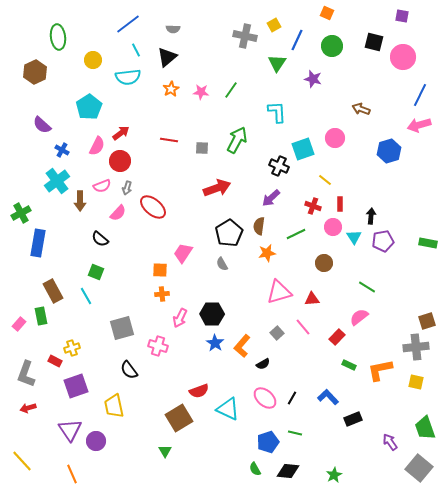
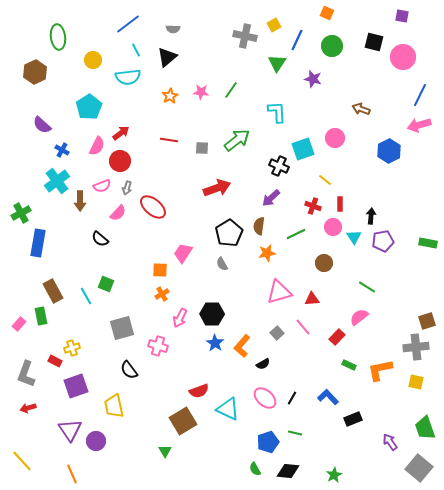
orange star at (171, 89): moved 1 px left, 7 px down
green arrow at (237, 140): rotated 24 degrees clockwise
blue hexagon at (389, 151): rotated 10 degrees counterclockwise
green square at (96, 272): moved 10 px right, 12 px down
orange cross at (162, 294): rotated 24 degrees counterclockwise
brown square at (179, 418): moved 4 px right, 3 px down
